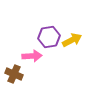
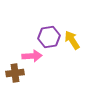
yellow arrow: rotated 96 degrees counterclockwise
brown cross: moved 1 px right, 1 px up; rotated 30 degrees counterclockwise
